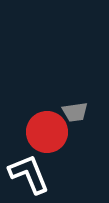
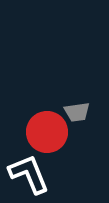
gray trapezoid: moved 2 px right
